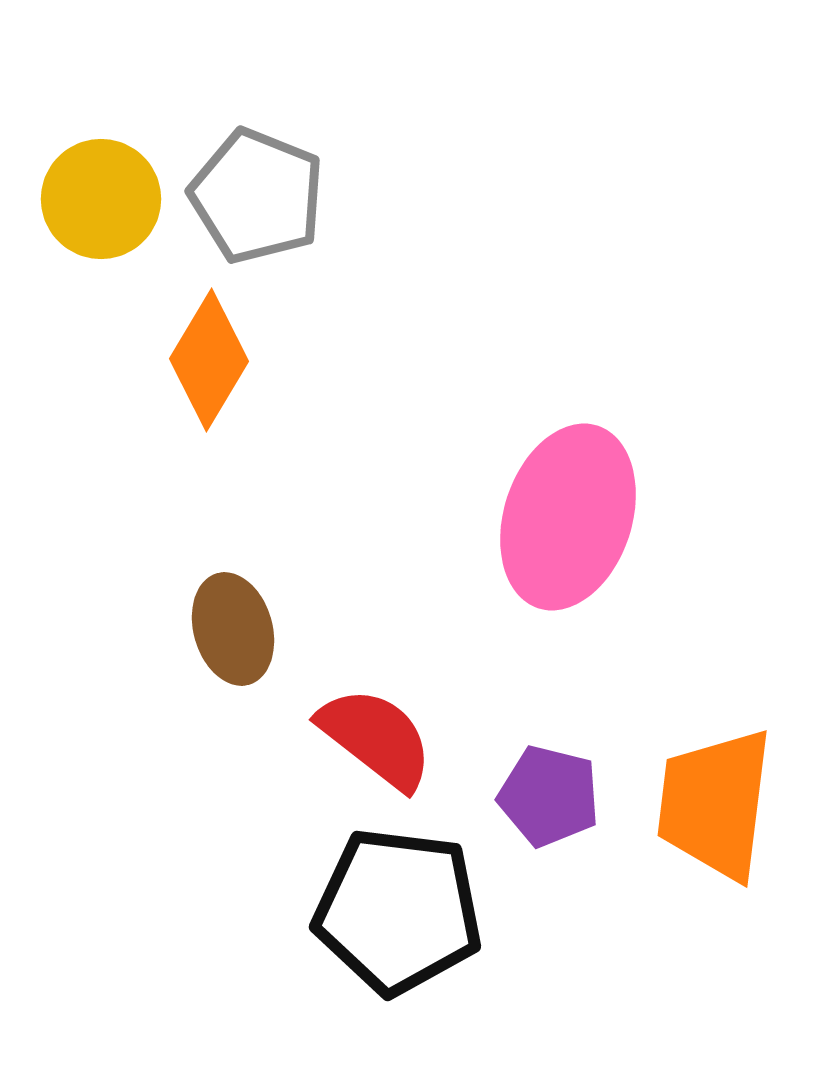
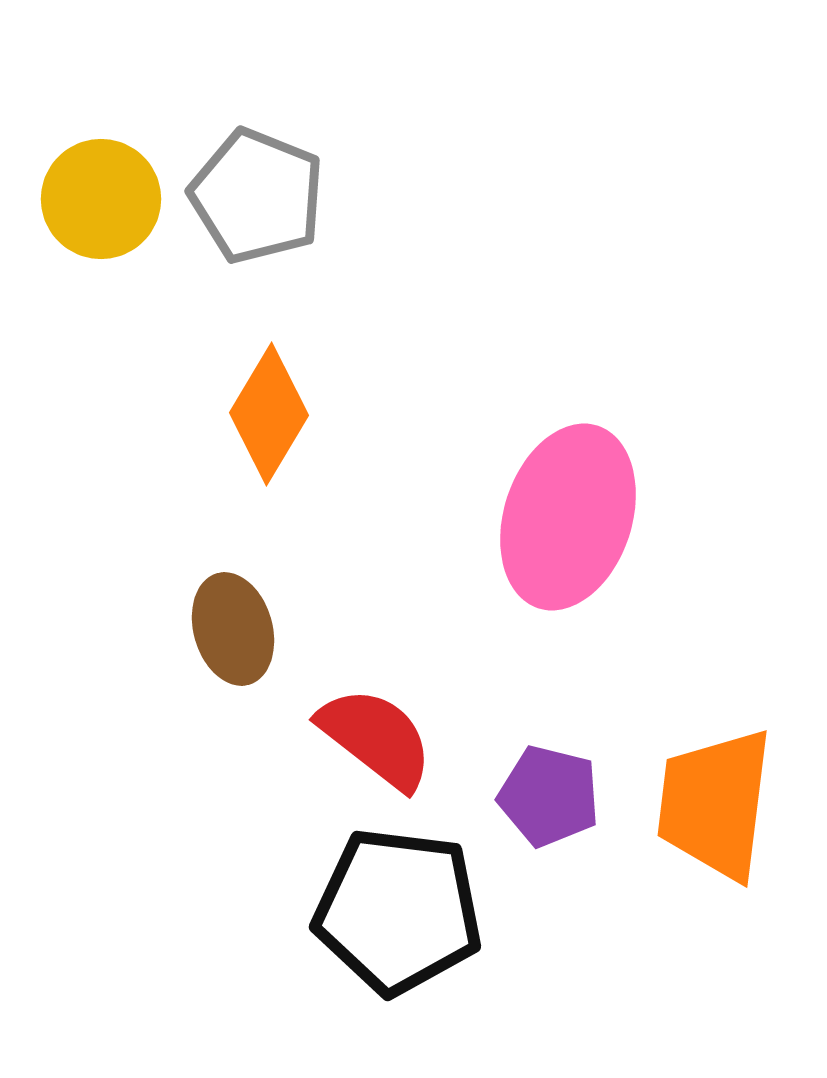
orange diamond: moved 60 px right, 54 px down
